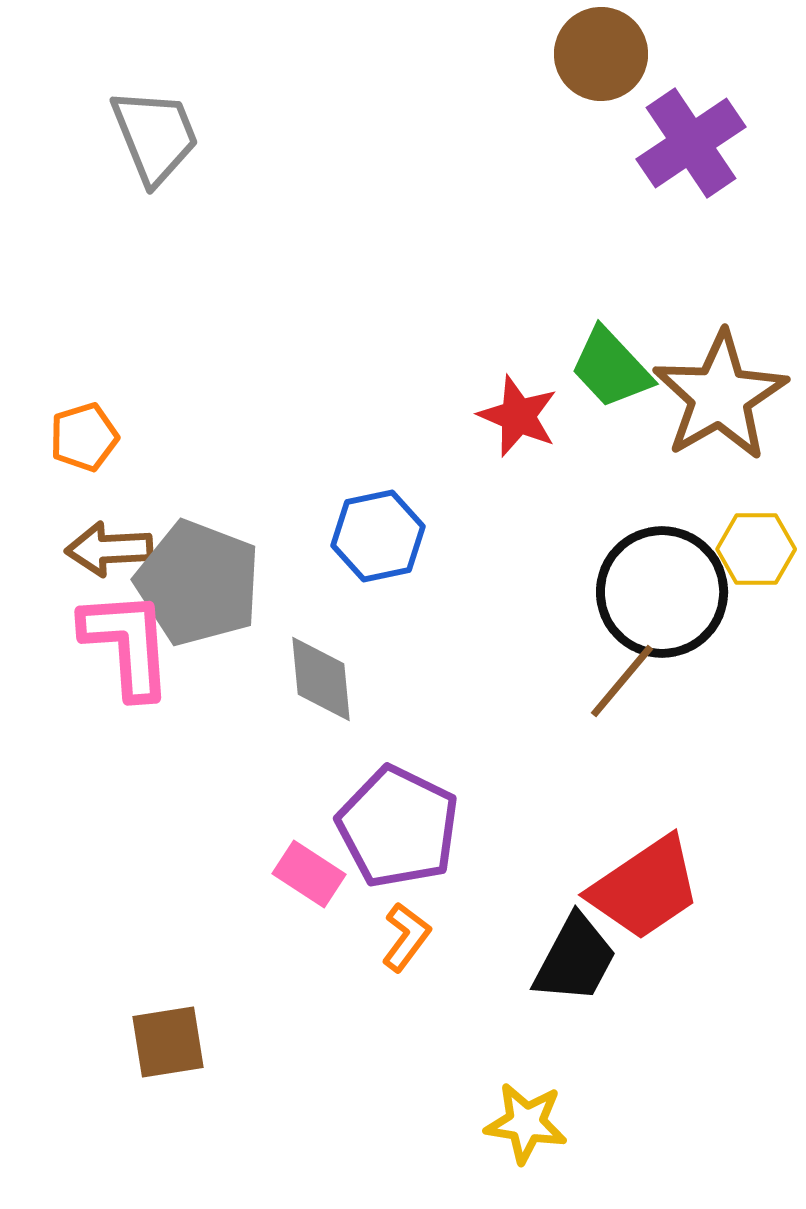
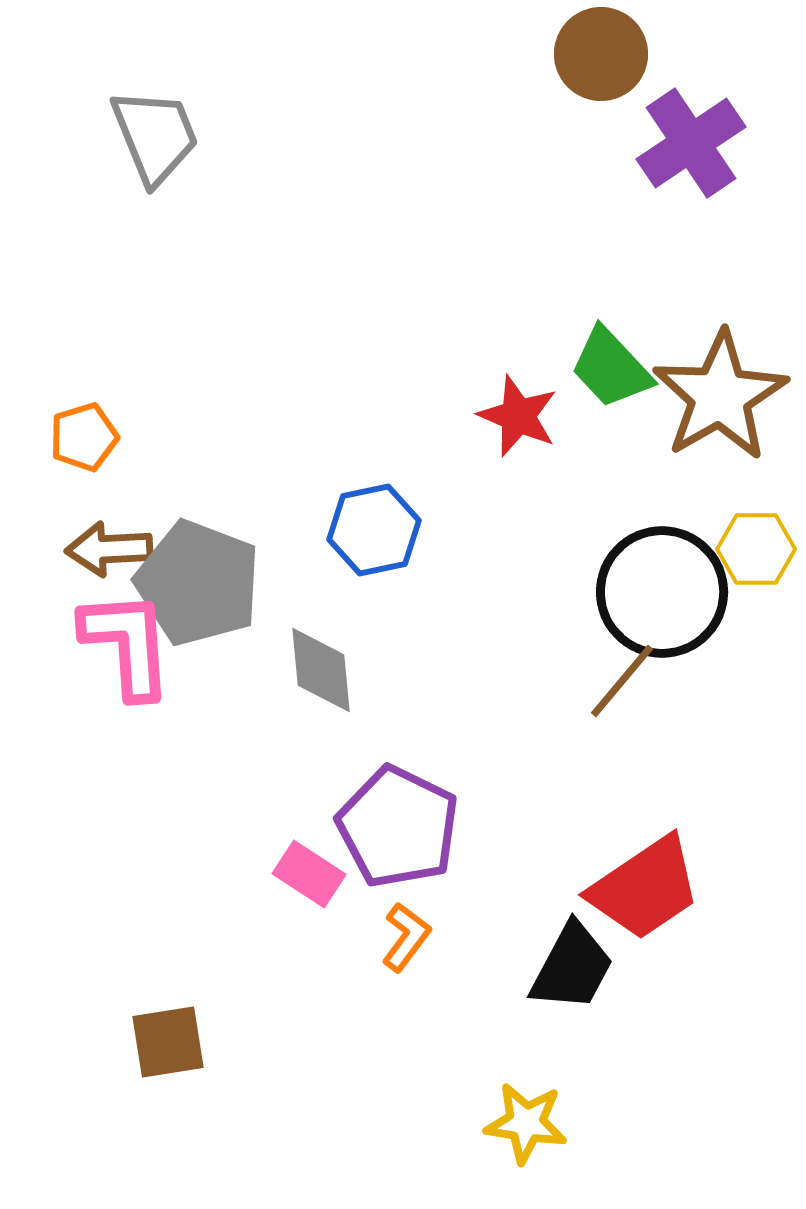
blue hexagon: moved 4 px left, 6 px up
gray diamond: moved 9 px up
black trapezoid: moved 3 px left, 8 px down
